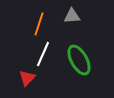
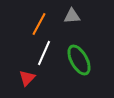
orange line: rotated 10 degrees clockwise
white line: moved 1 px right, 1 px up
